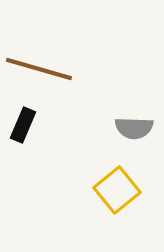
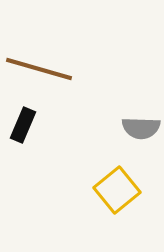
gray semicircle: moved 7 px right
